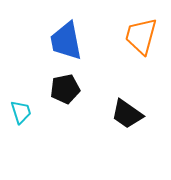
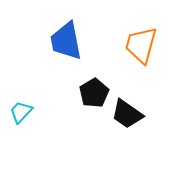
orange trapezoid: moved 9 px down
black pentagon: moved 29 px right, 4 px down; rotated 20 degrees counterclockwise
cyan trapezoid: rotated 120 degrees counterclockwise
